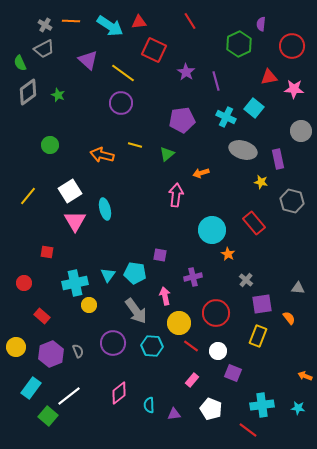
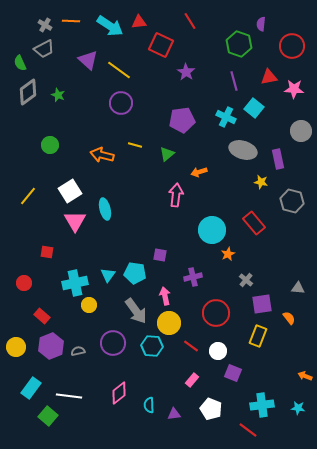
green hexagon at (239, 44): rotated 15 degrees counterclockwise
red square at (154, 50): moved 7 px right, 5 px up
yellow line at (123, 73): moved 4 px left, 3 px up
purple line at (216, 81): moved 18 px right
orange arrow at (201, 173): moved 2 px left, 1 px up
orange star at (228, 254): rotated 16 degrees clockwise
yellow circle at (179, 323): moved 10 px left
gray semicircle at (78, 351): rotated 80 degrees counterclockwise
purple hexagon at (51, 354): moved 8 px up
white line at (69, 396): rotated 45 degrees clockwise
